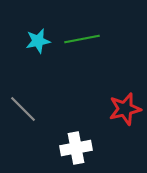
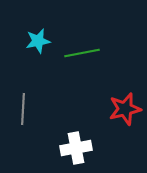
green line: moved 14 px down
gray line: rotated 48 degrees clockwise
